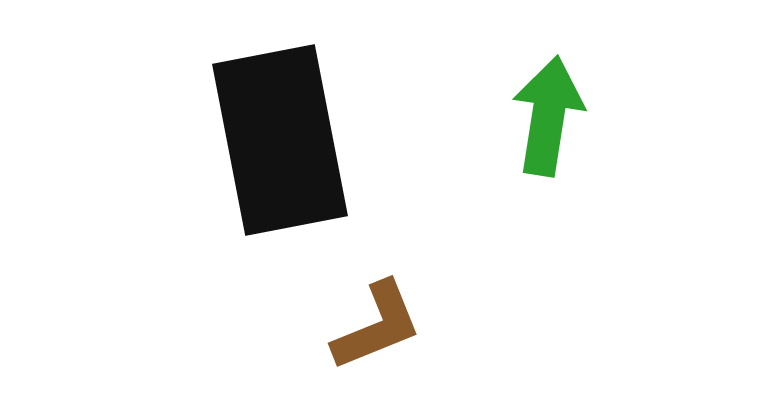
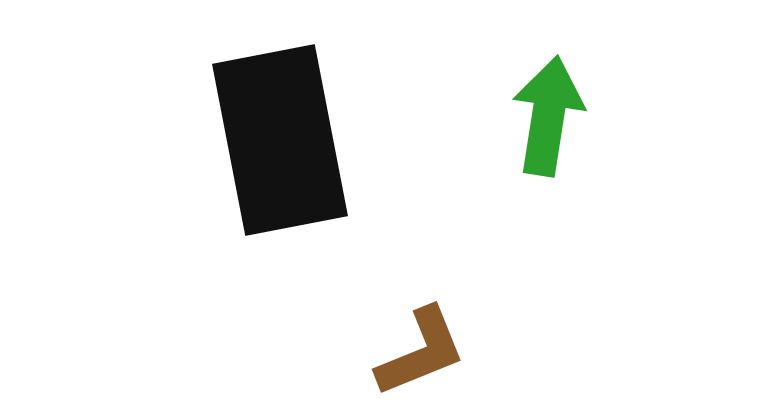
brown L-shape: moved 44 px right, 26 px down
